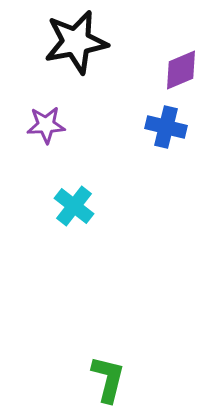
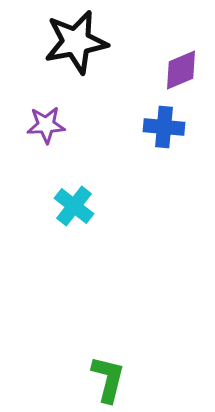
blue cross: moved 2 px left; rotated 9 degrees counterclockwise
